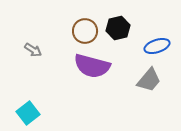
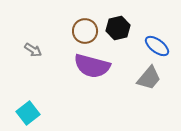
blue ellipse: rotated 55 degrees clockwise
gray trapezoid: moved 2 px up
